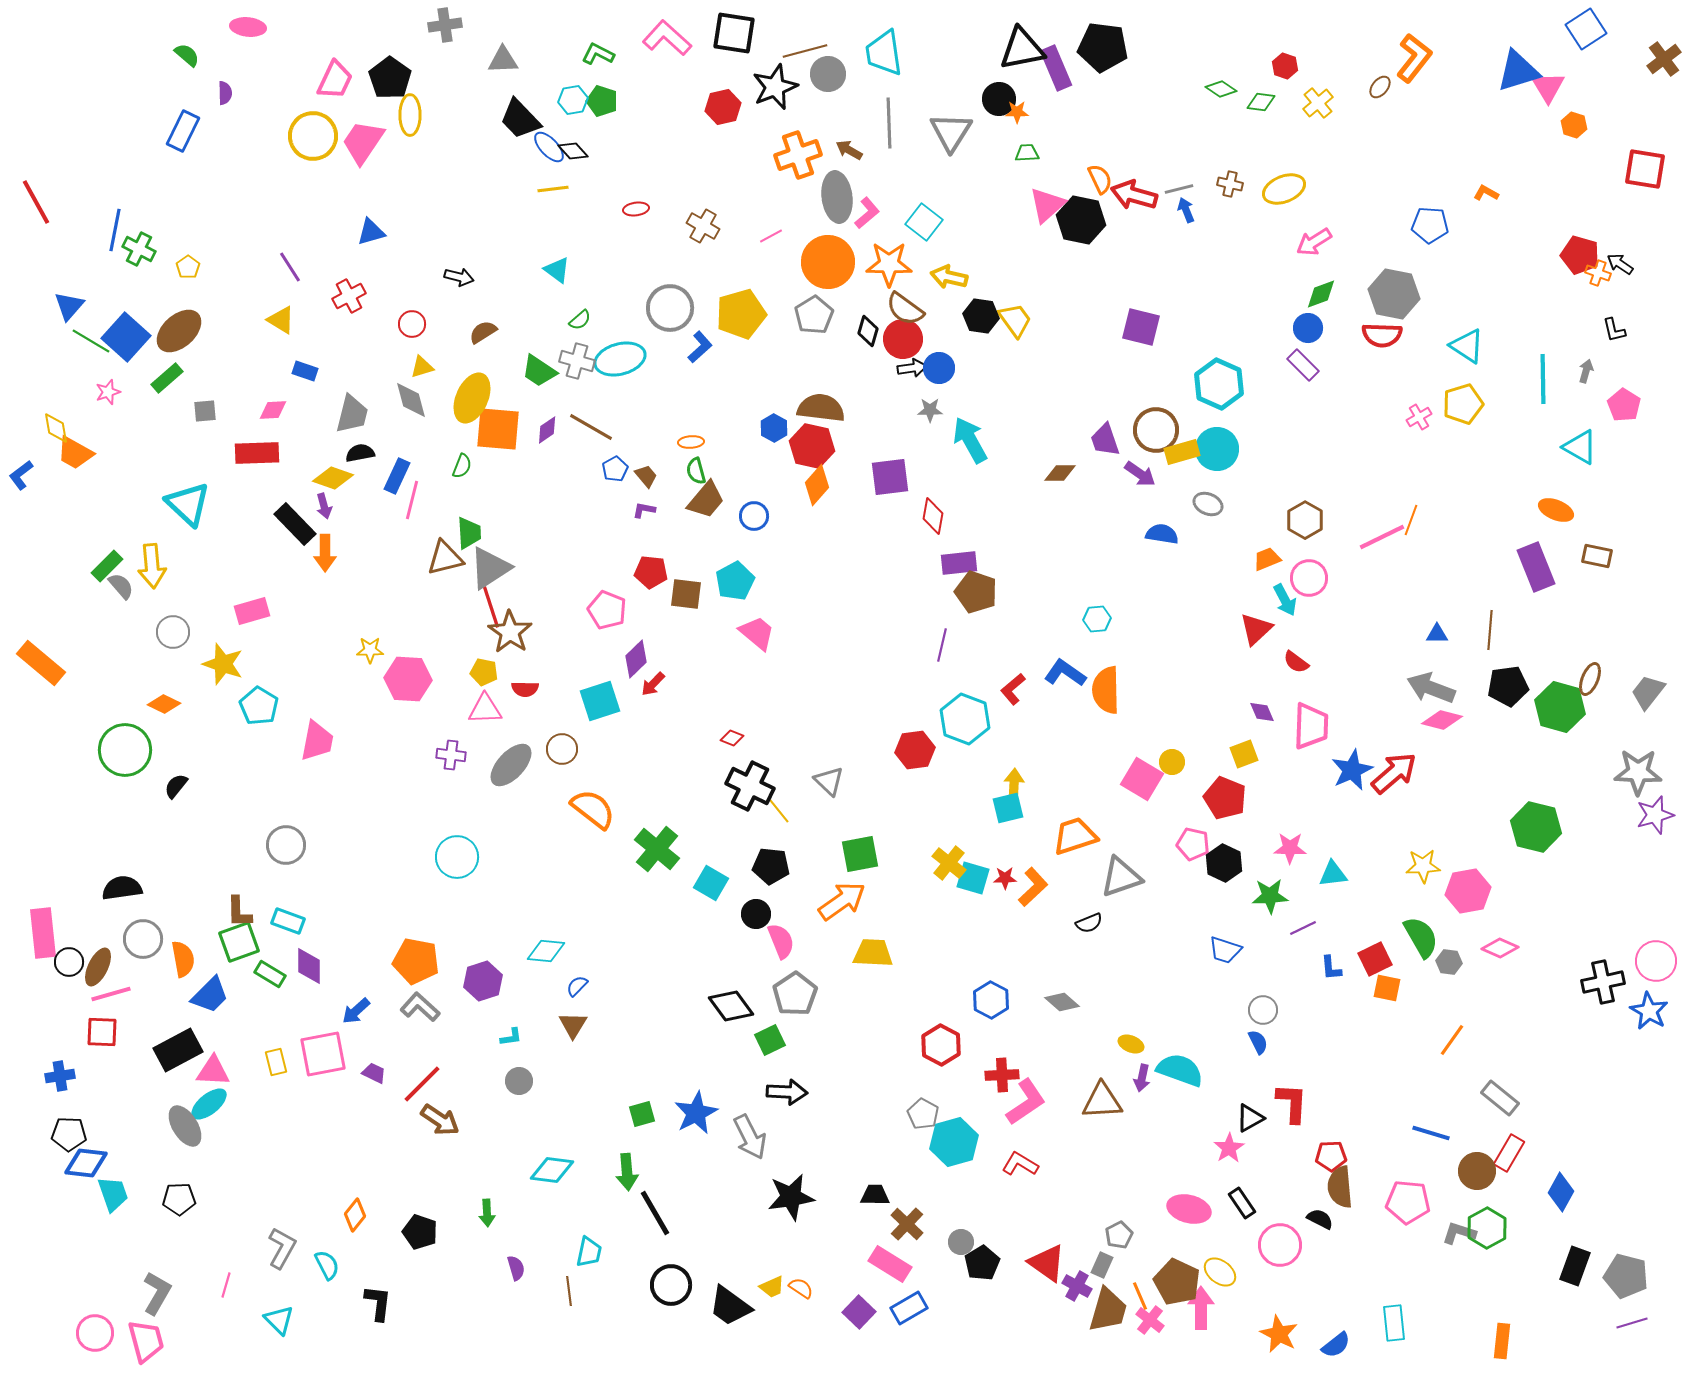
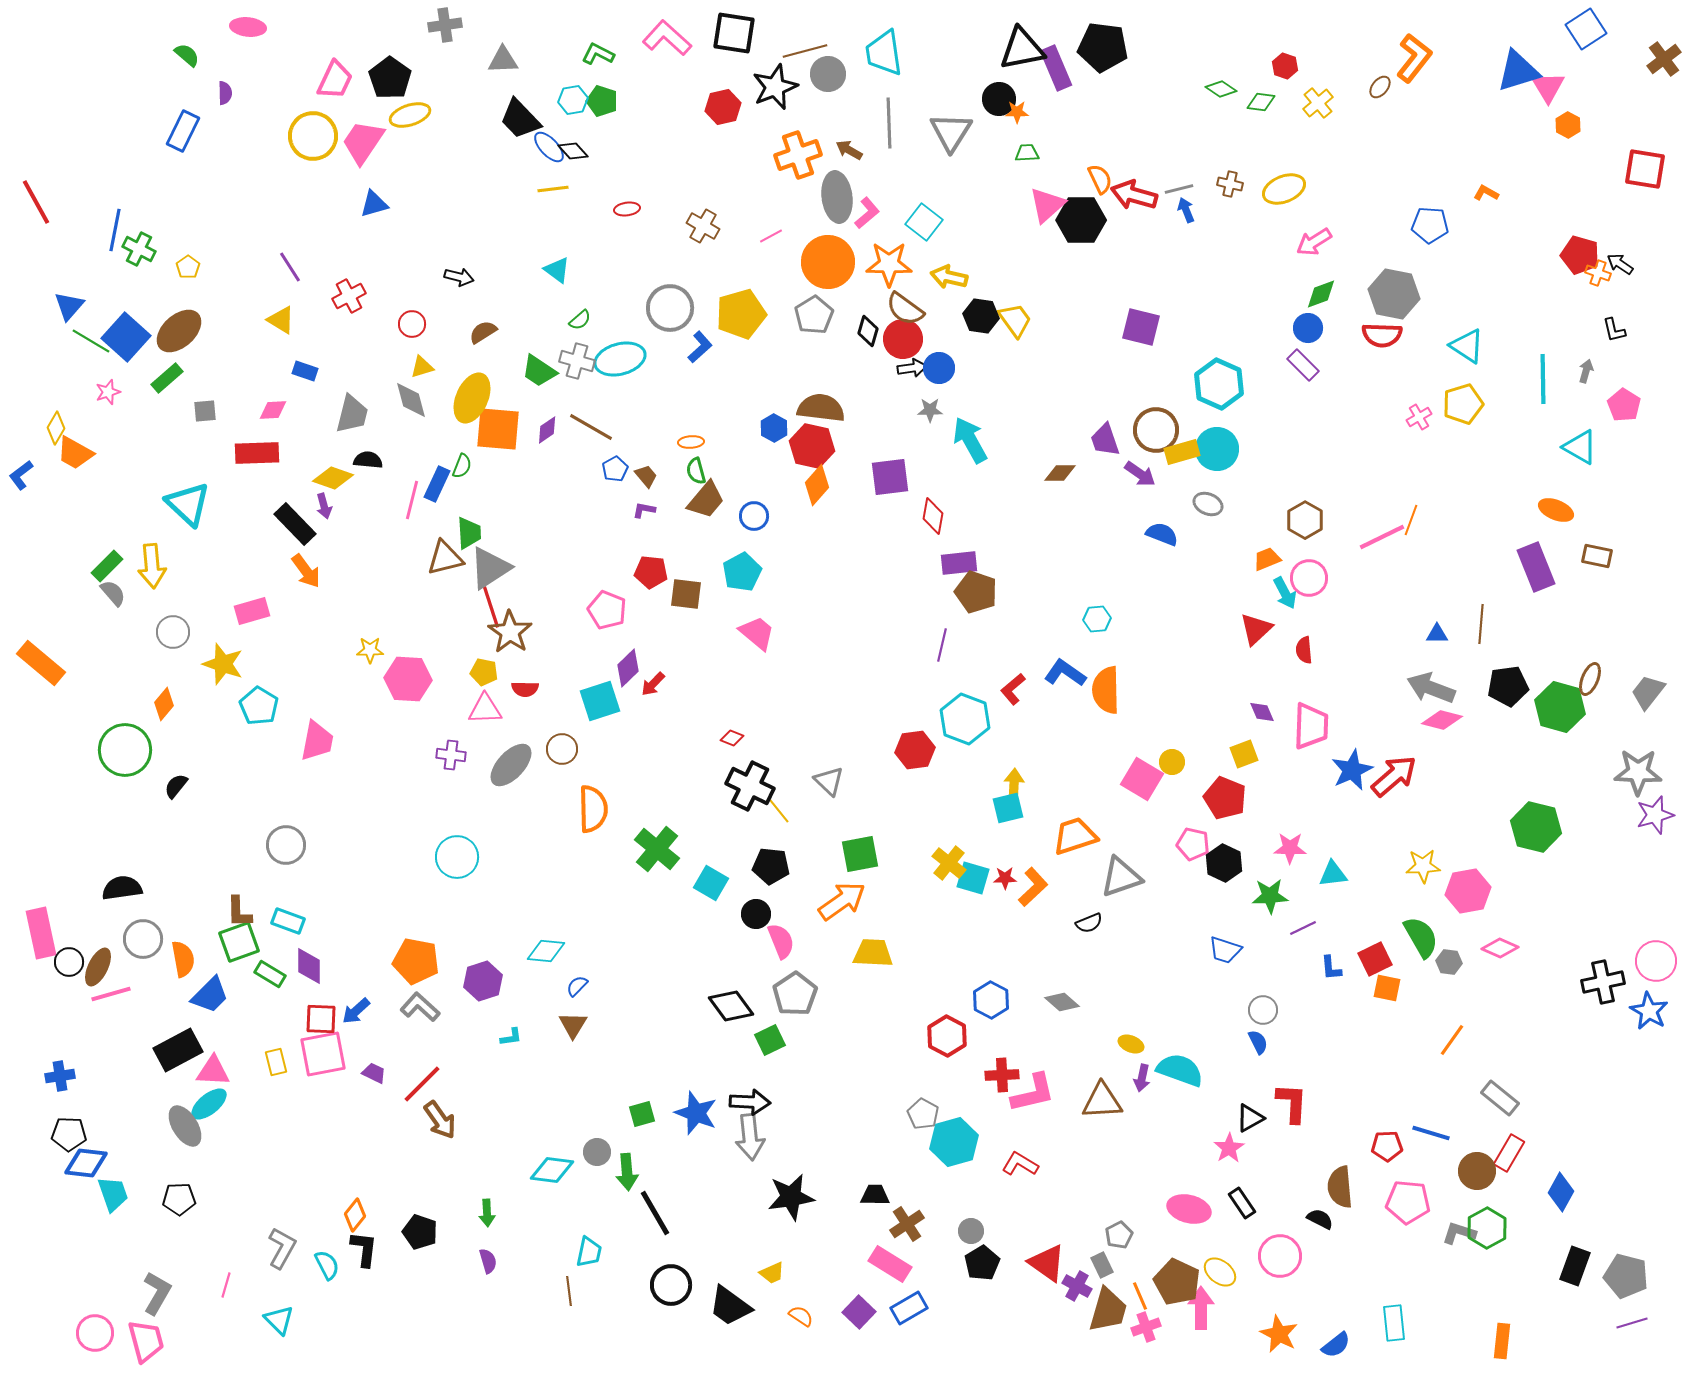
yellow ellipse at (410, 115): rotated 72 degrees clockwise
orange hexagon at (1574, 125): moved 6 px left; rotated 10 degrees clockwise
red ellipse at (636, 209): moved 9 px left
black hexagon at (1081, 220): rotated 12 degrees counterclockwise
blue triangle at (371, 232): moved 3 px right, 28 px up
yellow diamond at (56, 428): rotated 40 degrees clockwise
black semicircle at (360, 453): moved 8 px right, 7 px down; rotated 16 degrees clockwise
blue rectangle at (397, 476): moved 40 px right, 8 px down
blue semicircle at (1162, 534): rotated 12 degrees clockwise
orange arrow at (325, 553): moved 19 px left, 18 px down; rotated 36 degrees counterclockwise
cyan pentagon at (735, 581): moved 7 px right, 9 px up
gray semicircle at (121, 586): moved 8 px left, 7 px down
cyan arrow at (1285, 600): moved 7 px up
brown line at (1490, 630): moved 9 px left, 6 px up
purple diamond at (636, 659): moved 8 px left, 9 px down
red semicircle at (1296, 662): moved 8 px right, 12 px up; rotated 48 degrees clockwise
orange diamond at (164, 704): rotated 76 degrees counterclockwise
red arrow at (1394, 773): moved 3 px down
orange semicircle at (593, 809): rotated 51 degrees clockwise
pink rectangle at (43, 933): moved 2 px left; rotated 6 degrees counterclockwise
red square at (102, 1032): moved 219 px right, 13 px up
red hexagon at (941, 1045): moved 6 px right, 9 px up
gray circle at (519, 1081): moved 78 px right, 71 px down
black arrow at (787, 1092): moved 37 px left, 10 px down
pink L-shape at (1026, 1102): moved 7 px right, 9 px up; rotated 21 degrees clockwise
blue star at (696, 1113): rotated 24 degrees counterclockwise
brown arrow at (440, 1120): rotated 21 degrees clockwise
gray arrow at (750, 1137): rotated 21 degrees clockwise
red pentagon at (1331, 1156): moved 56 px right, 10 px up
brown cross at (907, 1224): rotated 12 degrees clockwise
gray circle at (961, 1242): moved 10 px right, 11 px up
pink circle at (1280, 1245): moved 11 px down
gray rectangle at (1102, 1265): rotated 50 degrees counterclockwise
purple semicircle at (516, 1268): moved 28 px left, 7 px up
yellow trapezoid at (772, 1287): moved 14 px up
orange semicircle at (801, 1288): moved 28 px down
black L-shape at (378, 1303): moved 14 px left, 54 px up
pink cross at (1150, 1320): moved 4 px left, 7 px down; rotated 32 degrees clockwise
